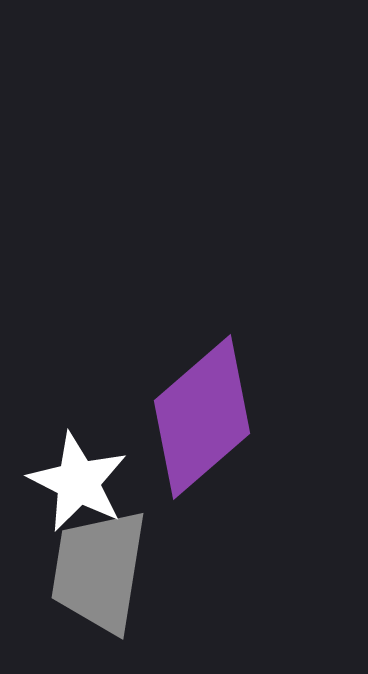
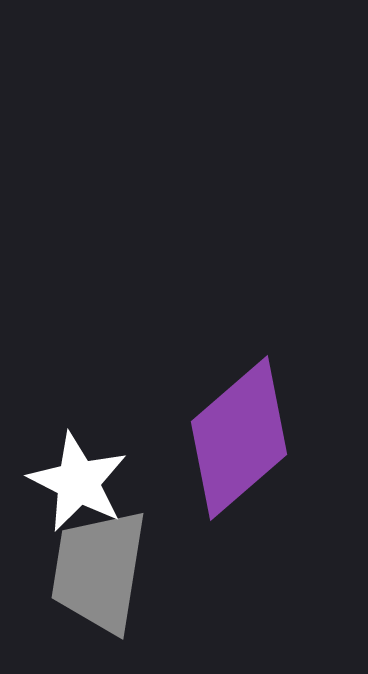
purple diamond: moved 37 px right, 21 px down
